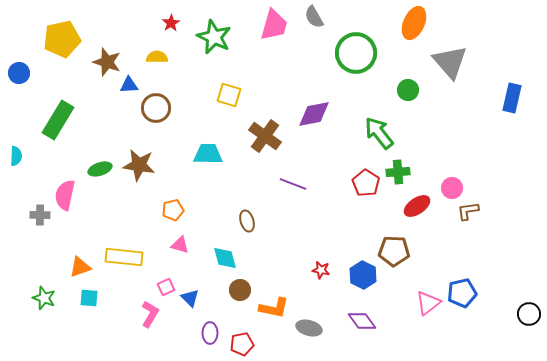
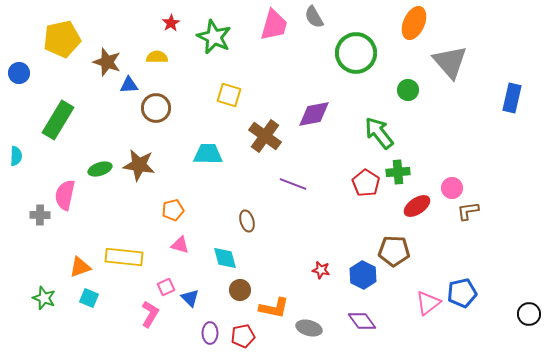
cyan square at (89, 298): rotated 18 degrees clockwise
red pentagon at (242, 344): moved 1 px right, 8 px up
